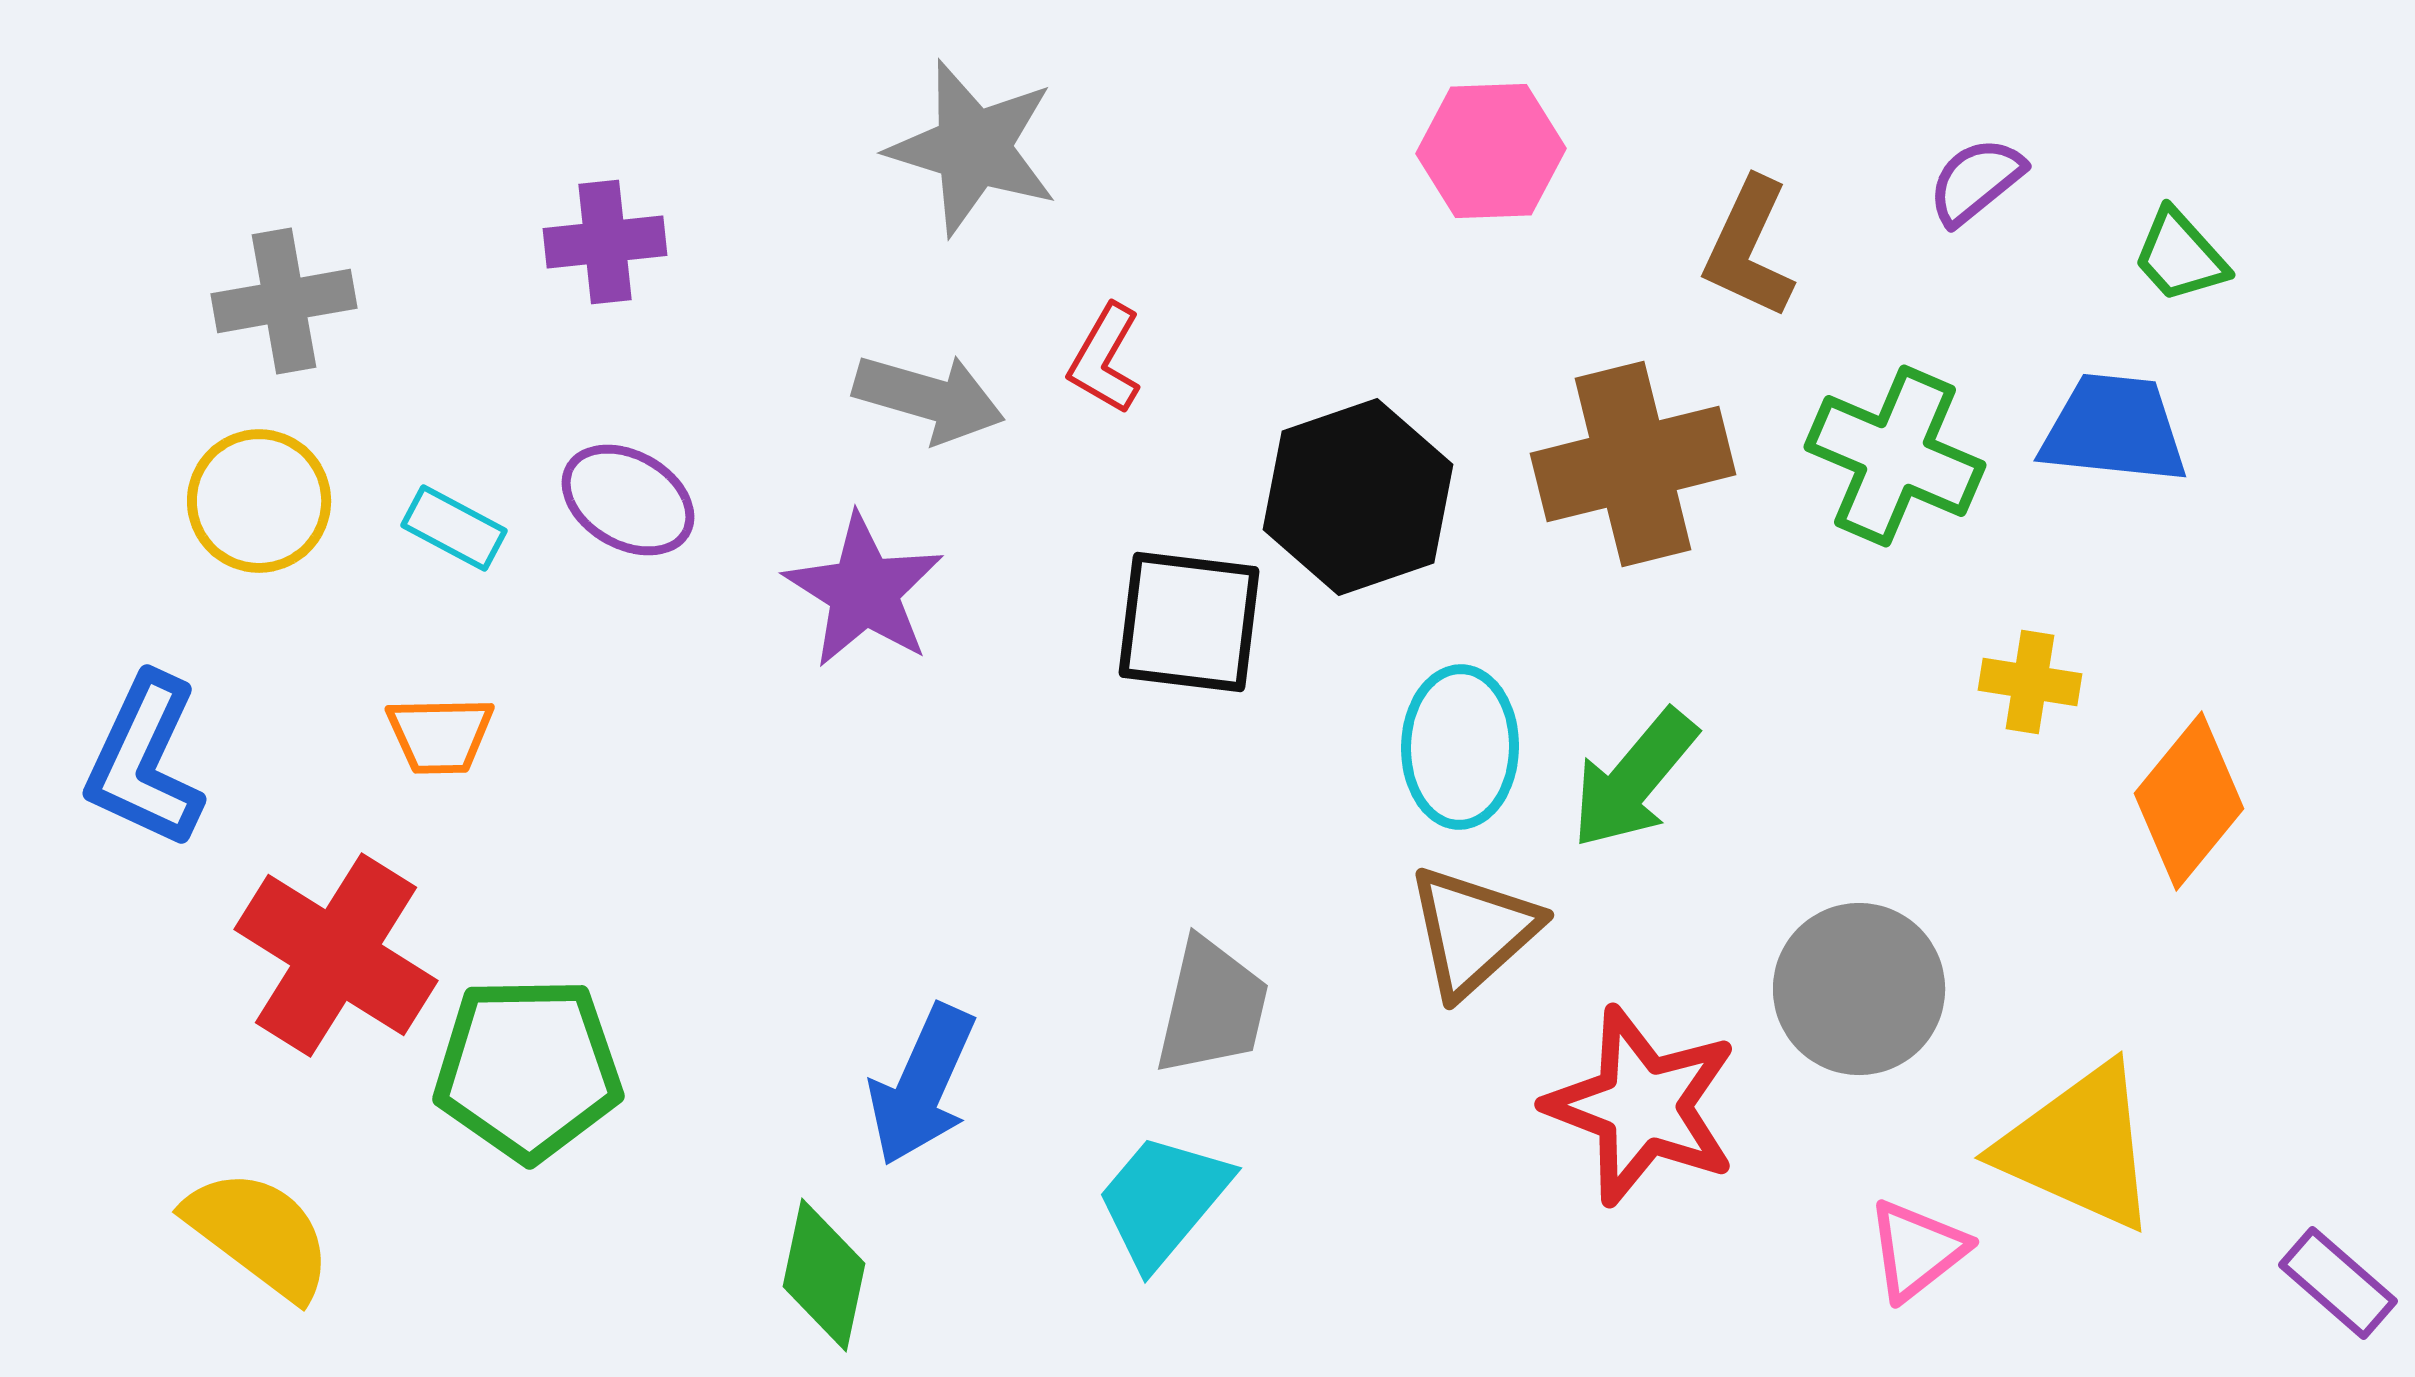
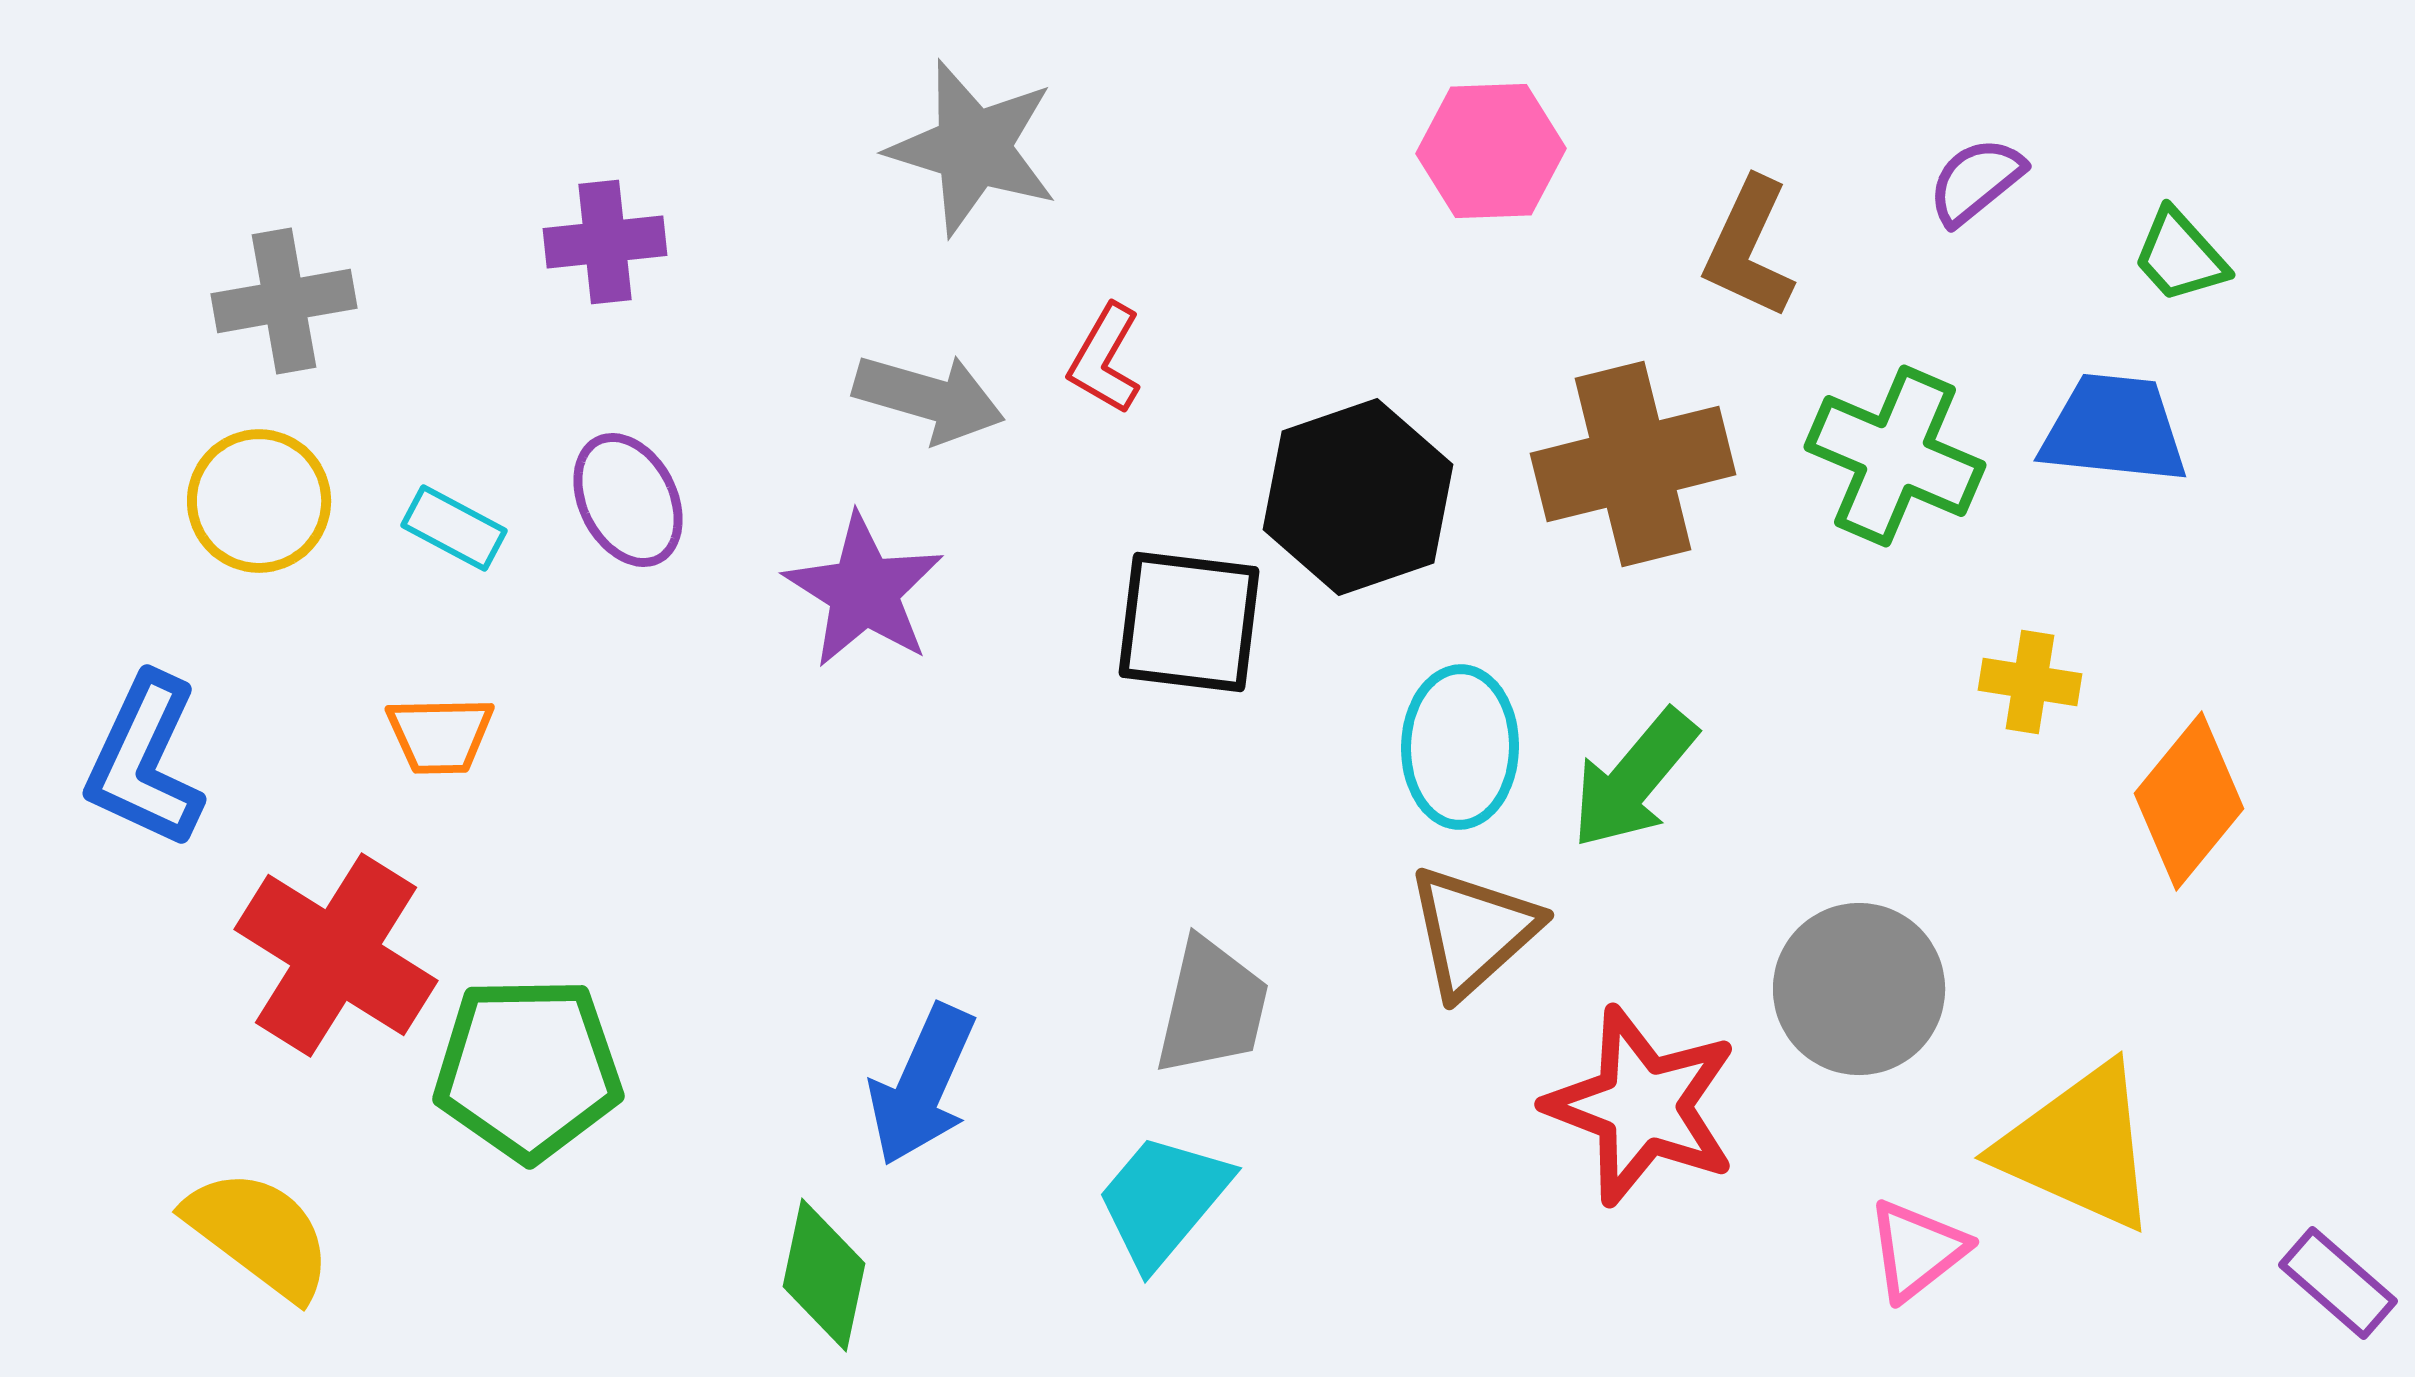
purple ellipse: rotated 33 degrees clockwise
